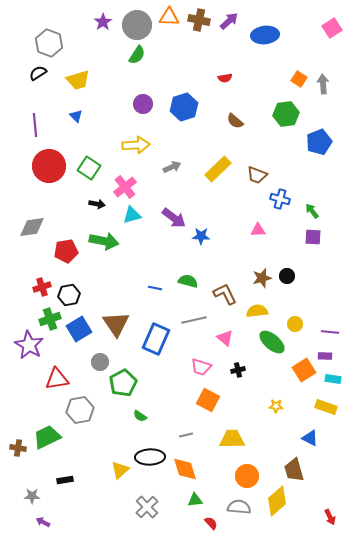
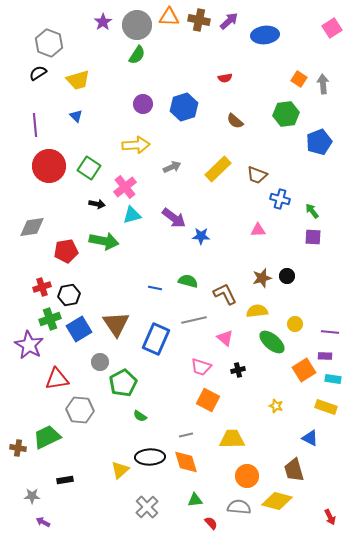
yellow star at (276, 406): rotated 16 degrees clockwise
gray hexagon at (80, 410): rotated 16 degrees clockwise
orange diamond at (185, 469): moved 1 px right, 7 px up
yellow diamond at (277, 501): rotated 56 degrees clockwise
